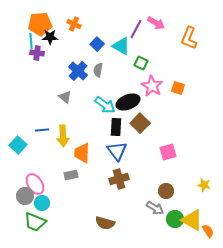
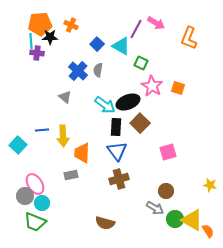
orange cross: moved 3 px left, 1 px down
yellow star: moved 6 px right
